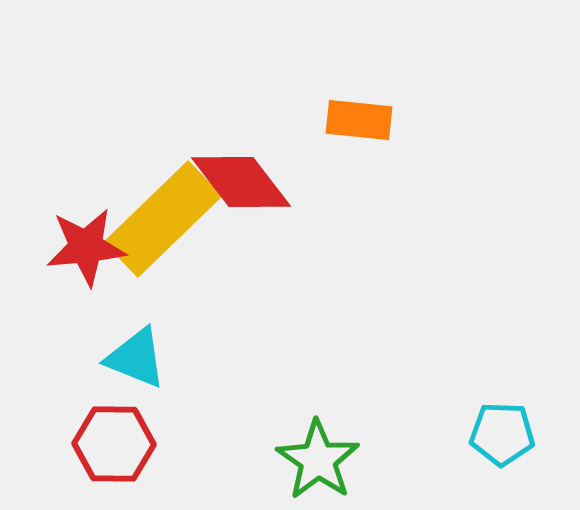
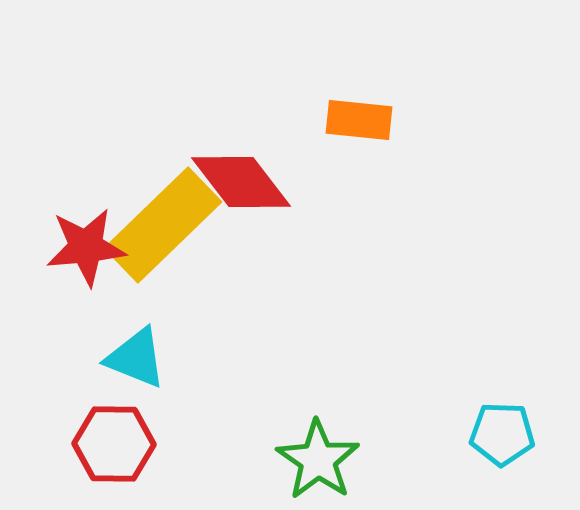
yellow rectangle: moved 6 px down
